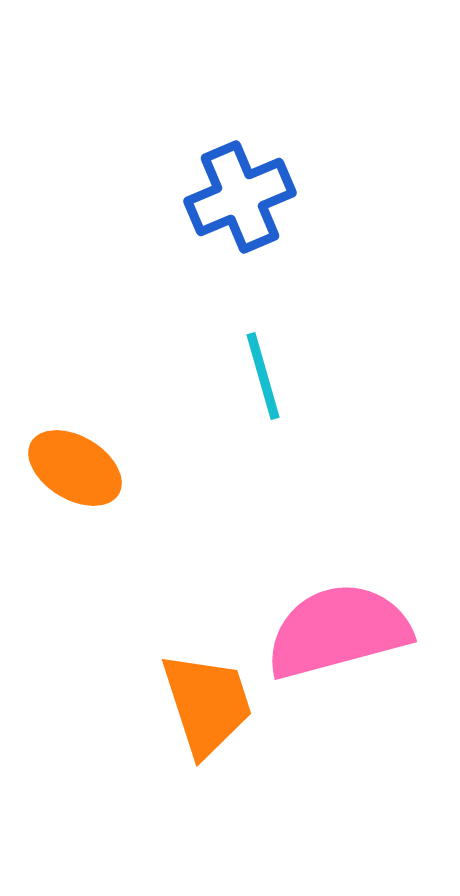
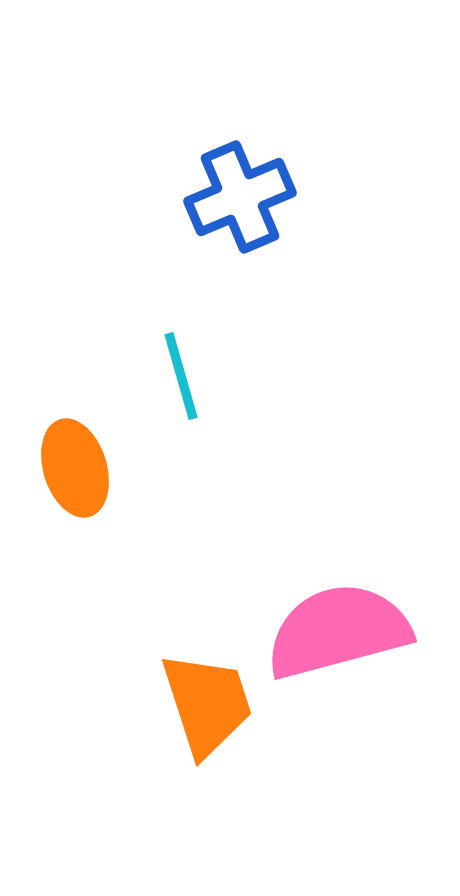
cyan line: moved 82 px left
orange ellipse: rotated 42 degrees clockwise
